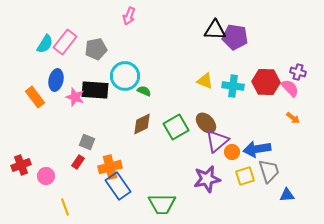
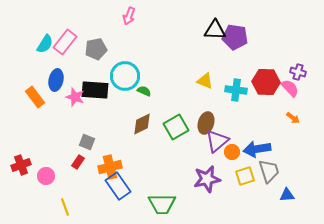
cyan cross: moved 3 px right, 4 px down
brown ellipse: rotated 60 degrees clockwise
